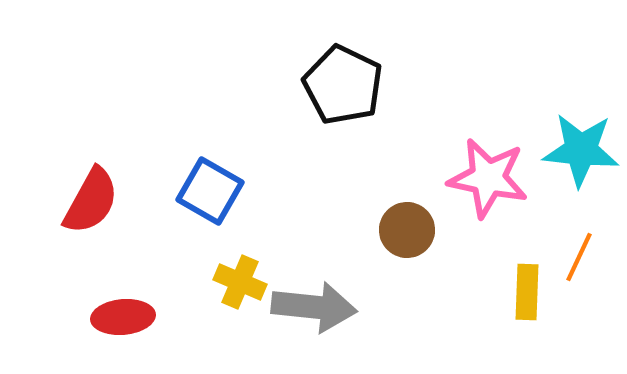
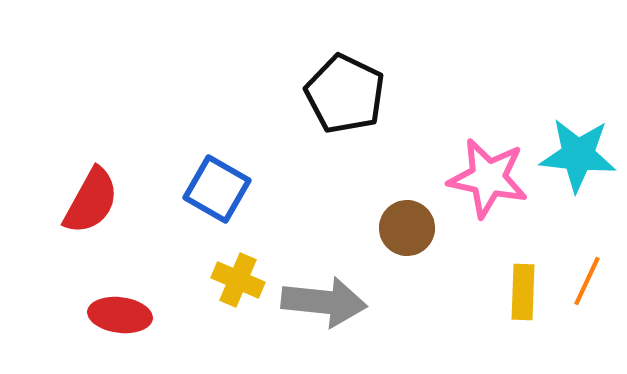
black pentagon: moved 2 px right, 9 px down
cyan star: moved 3 px left, 5 px down
blue square: moved 7 px right, 2 px up
brown circle: moved 2 px up
orange line: moved 8 px right, 24 px down
yellow cross: moved 2 px left, 2 px up
yellow rectangle: moved 4 px left
gray arrow: moved 10 px right, 5 px up
red ellipse: moved 3 px left, 2 px up; rotated 12 degrees clockwise
